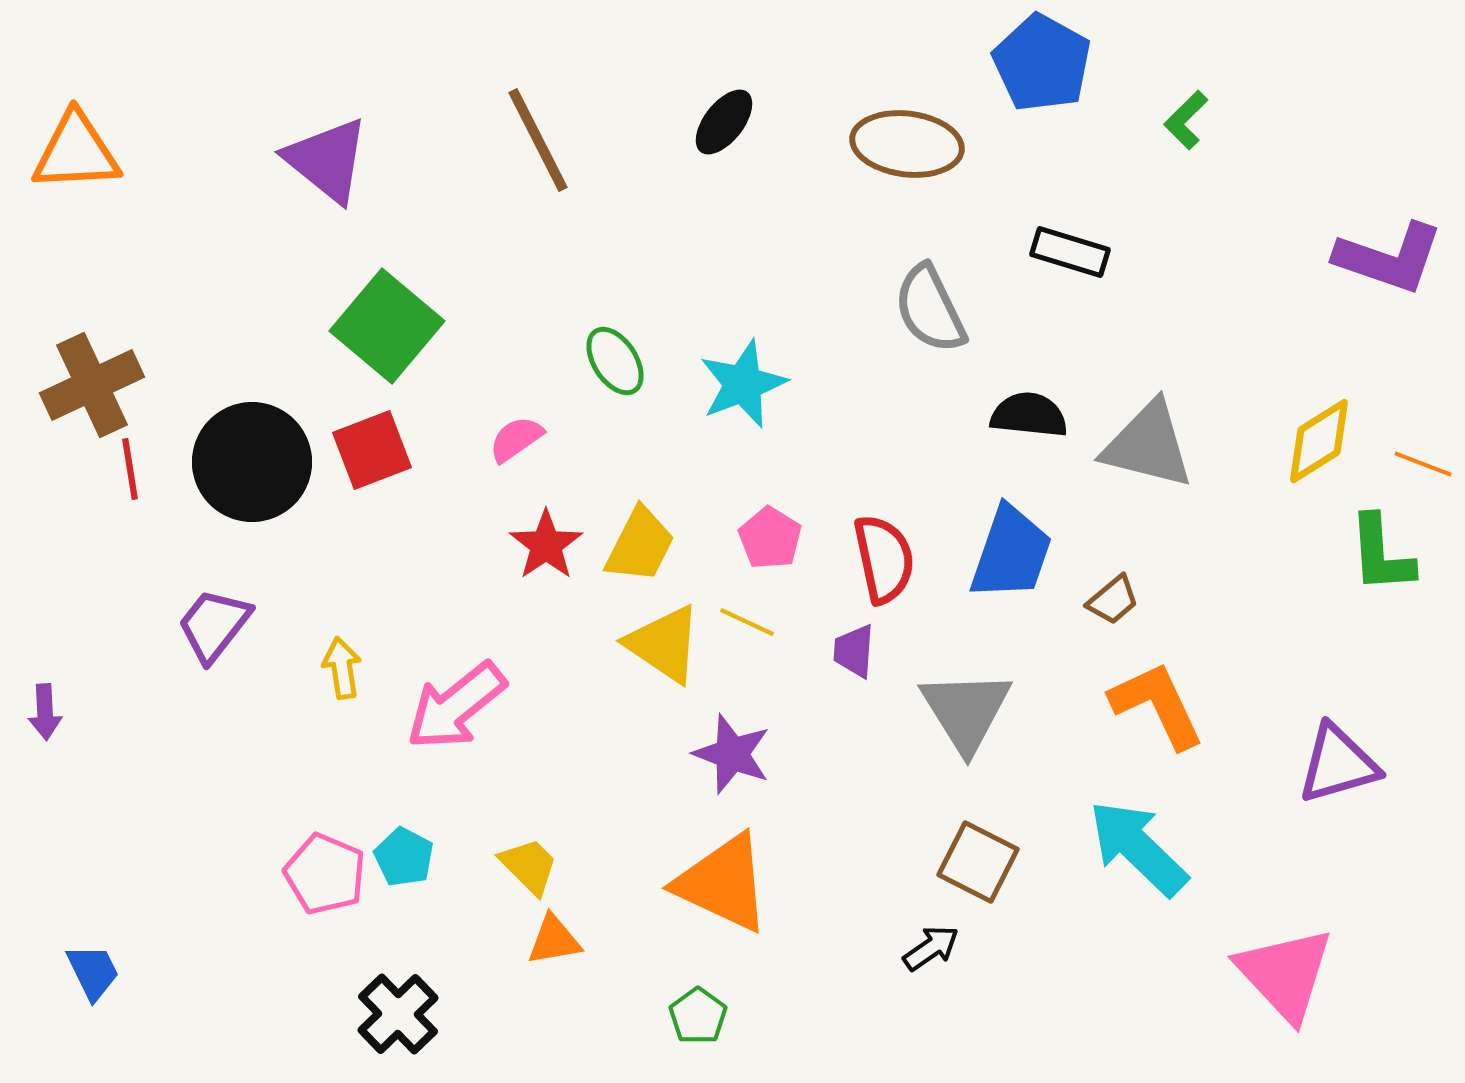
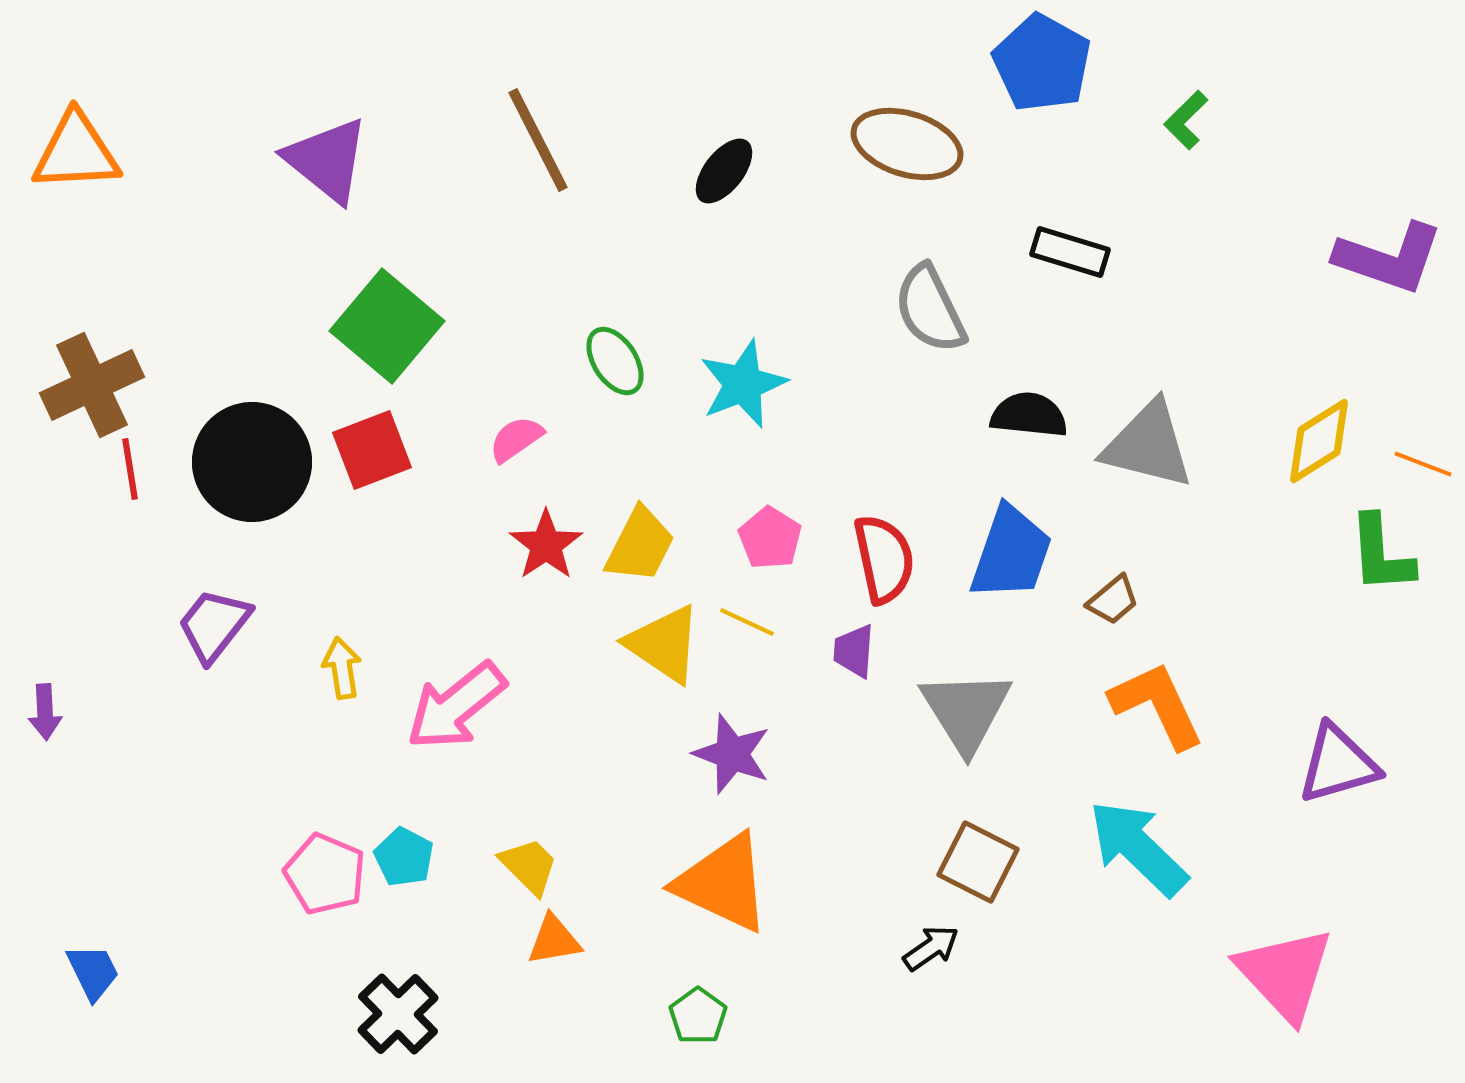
black ellipse at (724, 122): moved 49 px down
brown ellipse at (907, 144): rotated 10 degrees clockwise
